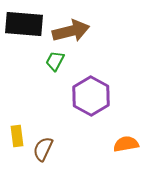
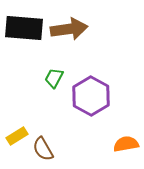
black rectangle: moved 4 px down
brown arrow: moved 2 px left, 2 px up; rotated 6 degrees clockwise
green trapezoid: moved 1 px left, 17 px down
yellow rectangle: rotated 65 degrees clockwise
brown semicircle: rotated 55 degrees counterclockwise
